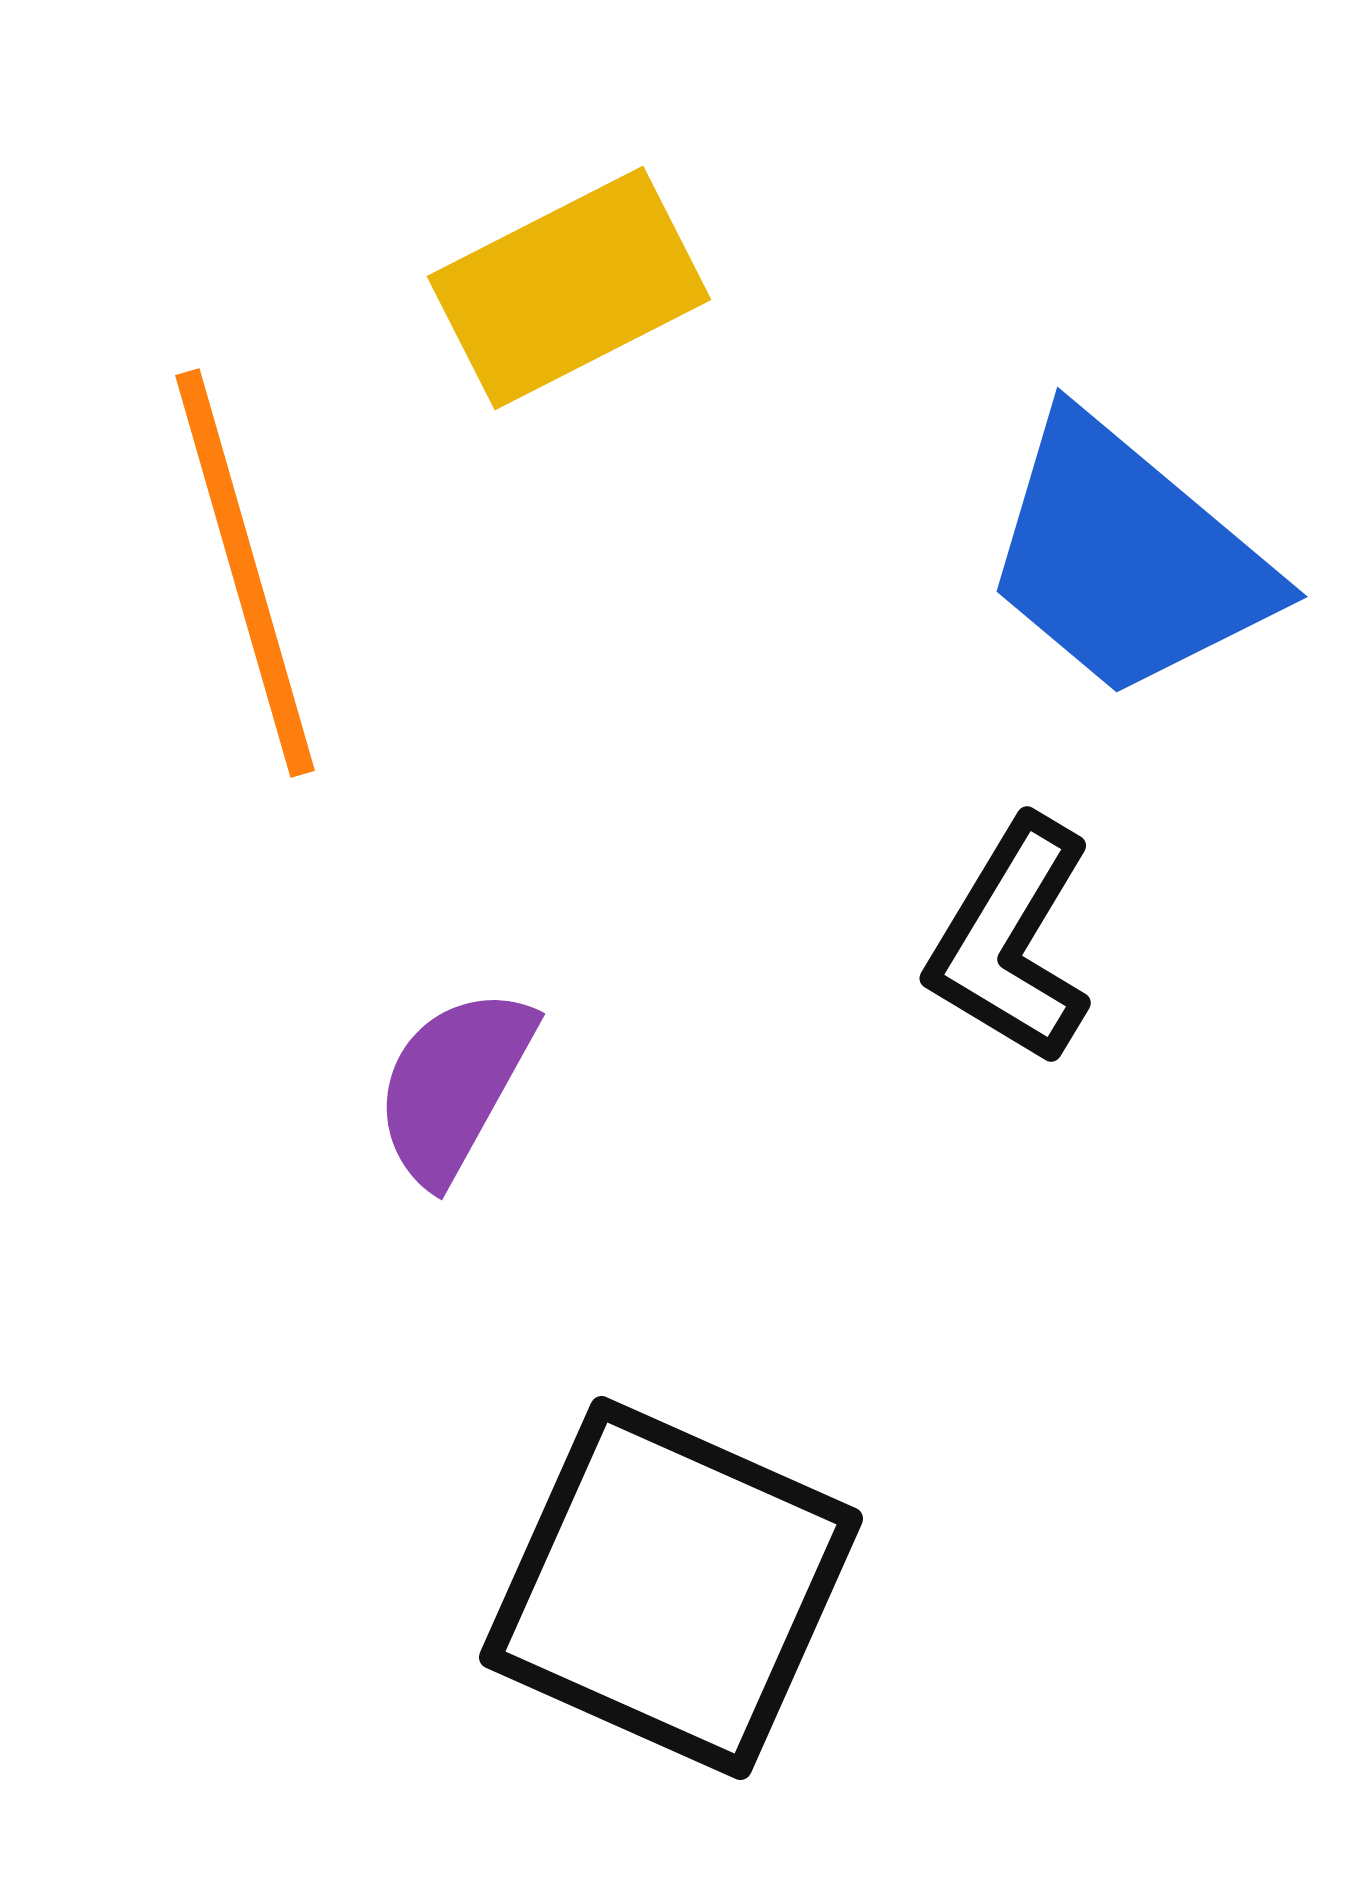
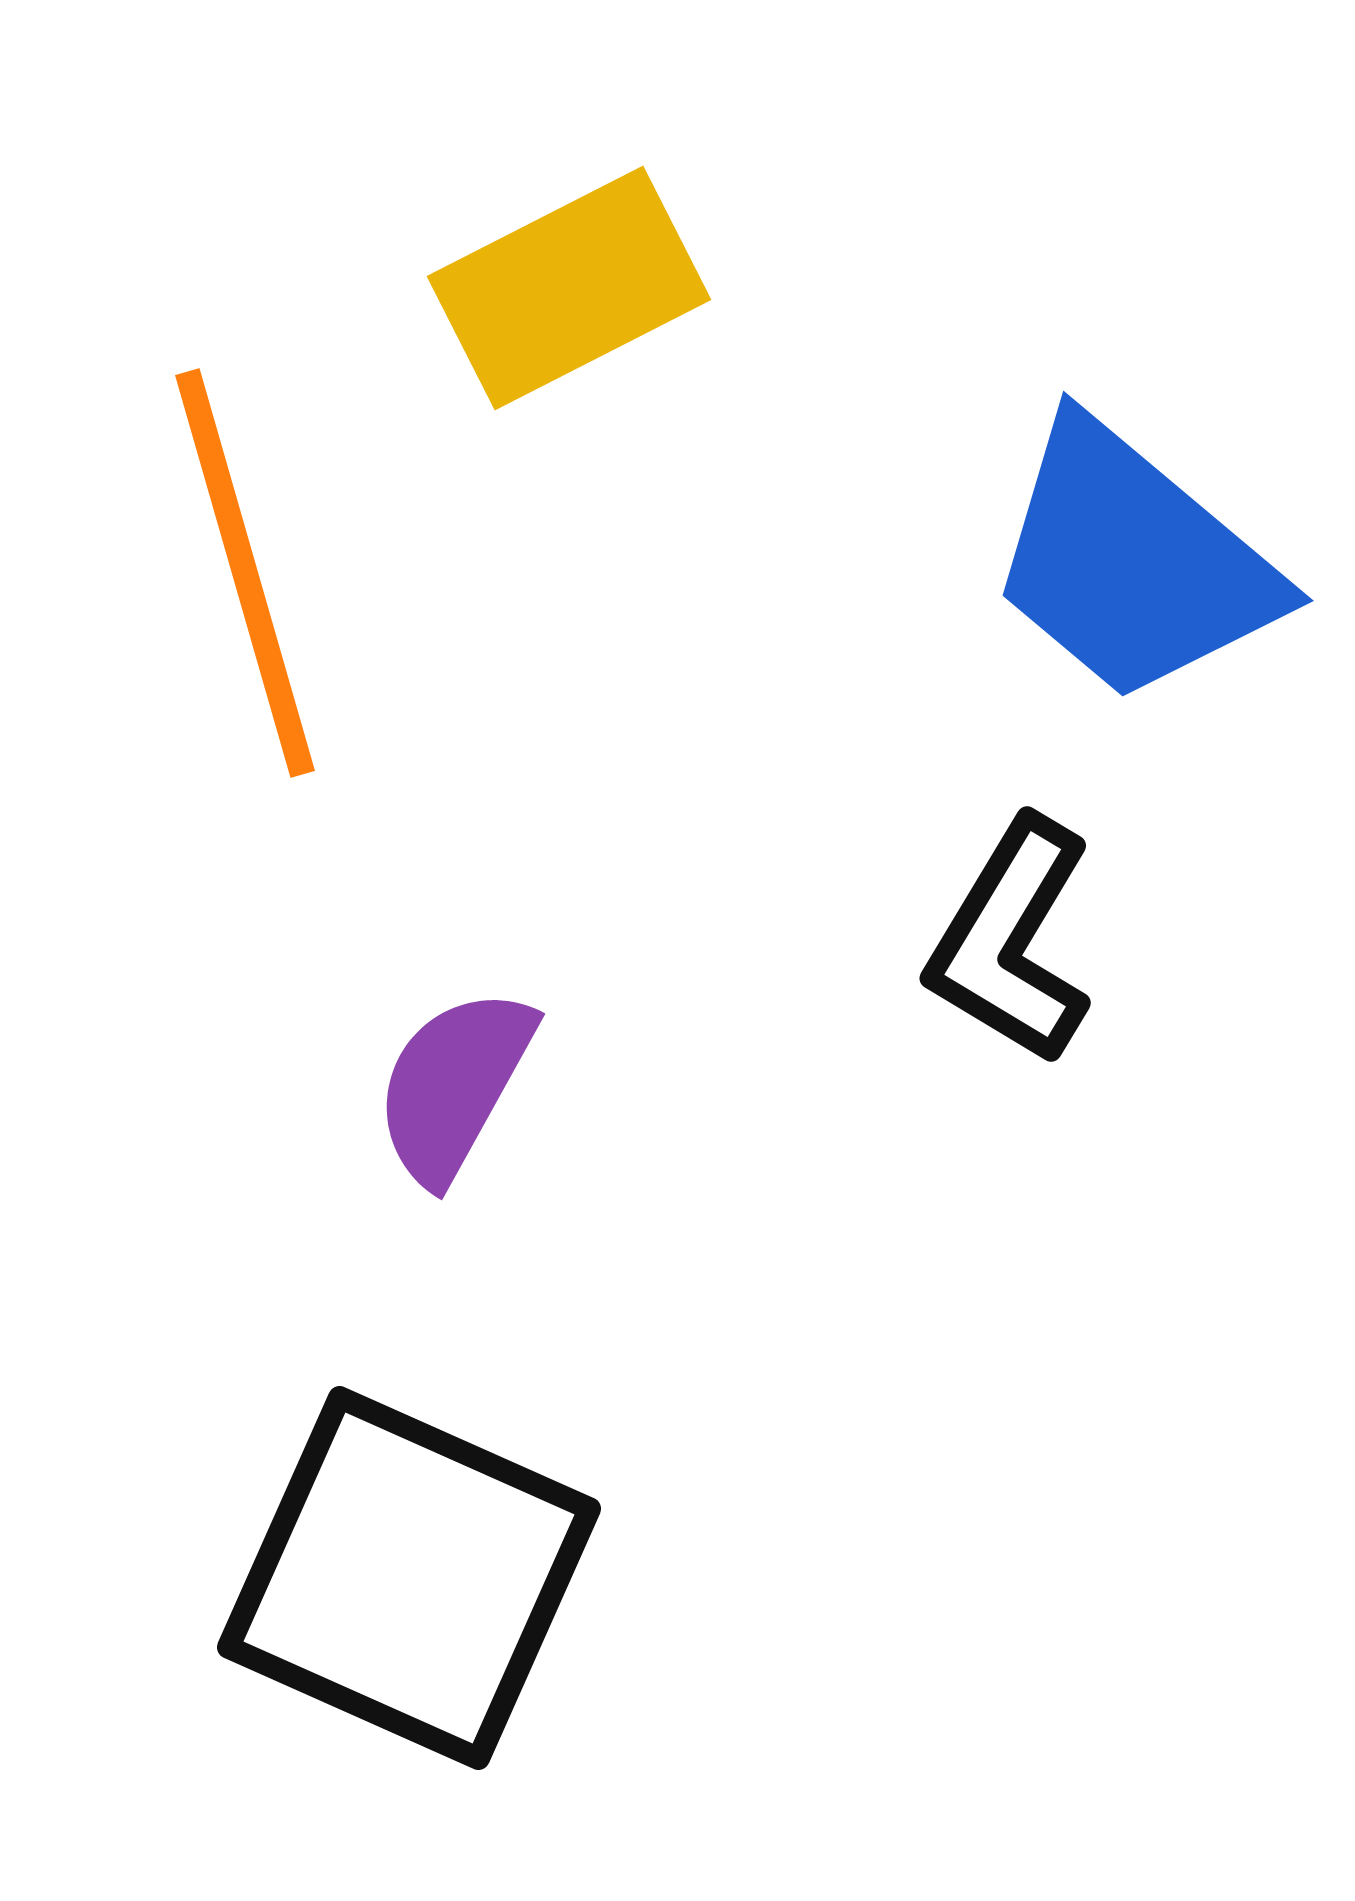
blue trapezoid: moved 6 px right, 4 px down
black square: moved 262 px left, 10 px up
